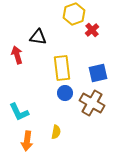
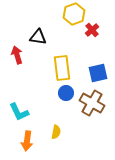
blue circle: moved 1 px right
